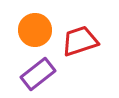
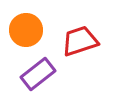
orange circle: moved 9 px left
